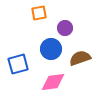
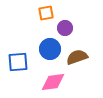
orange square: moved 7 px right
blue circle: moved 1 px left
brown semicircle: moved 3 px left, 1 px up
blue square: moved 2 px up; rotated 10 degrees clockwise
